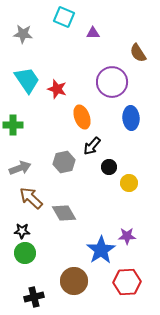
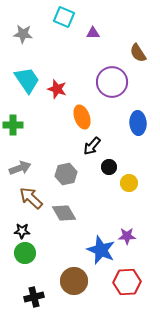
blue ellipse: moved 7 px right, 5 px down
gray hexagon: moved 2 px right, 12 px down
blue star: rotated 16 degrees counterclockwise
